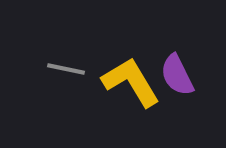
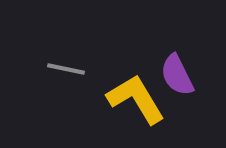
yellow L-shape: moved 5 px right, 17 px down
